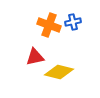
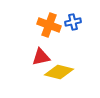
red triangle: moved 6 px right
